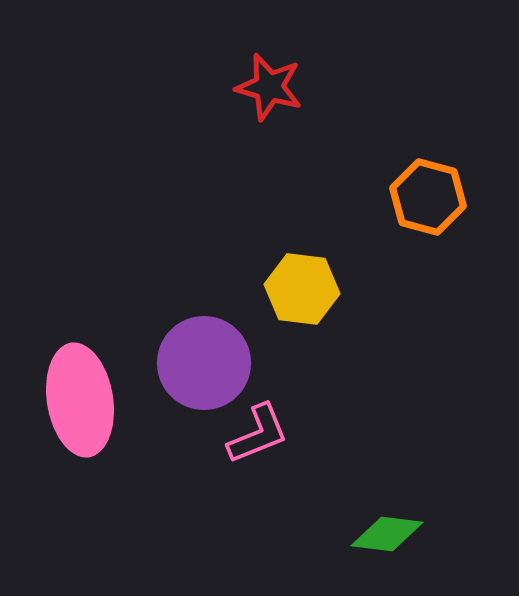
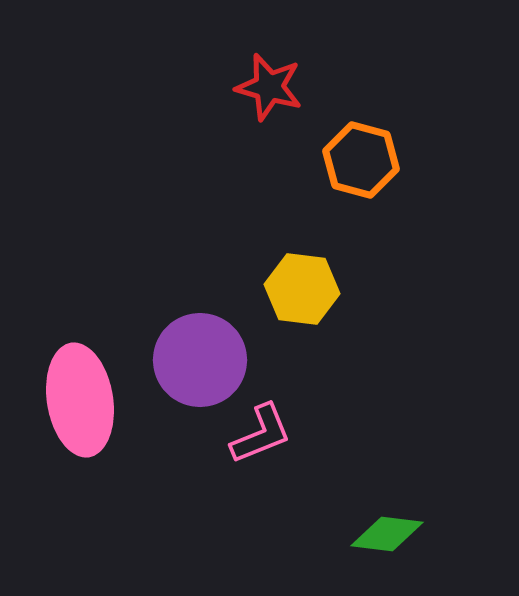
orange hexagon: moved 67 px left, 37 px up
purple circle: moved 4 px left, 3 px up
pink L-shape: moved 3 px right
